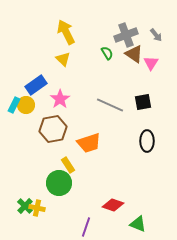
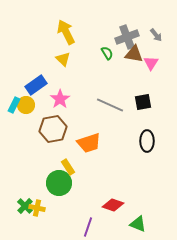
gray cross: moved 1 px right, 2 px down
brown triangle: rotated 24 degrees counterclockwise
yellow rectangle: moved 2 px down
purple line: moved 2 px right
